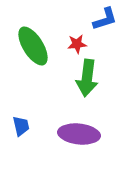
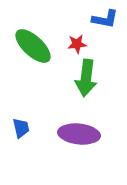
blue L-shape: rotated 28 degrees clockwise
green ellipse: rotated 15 degrees counterclockwise
green arrow: moved 1 px left
blue trapezoid: moved 2 px down
